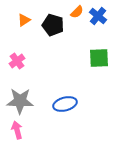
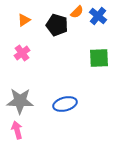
black pentagon: moved 4 px right
pink cross: moved 5 px right, 8 px up
